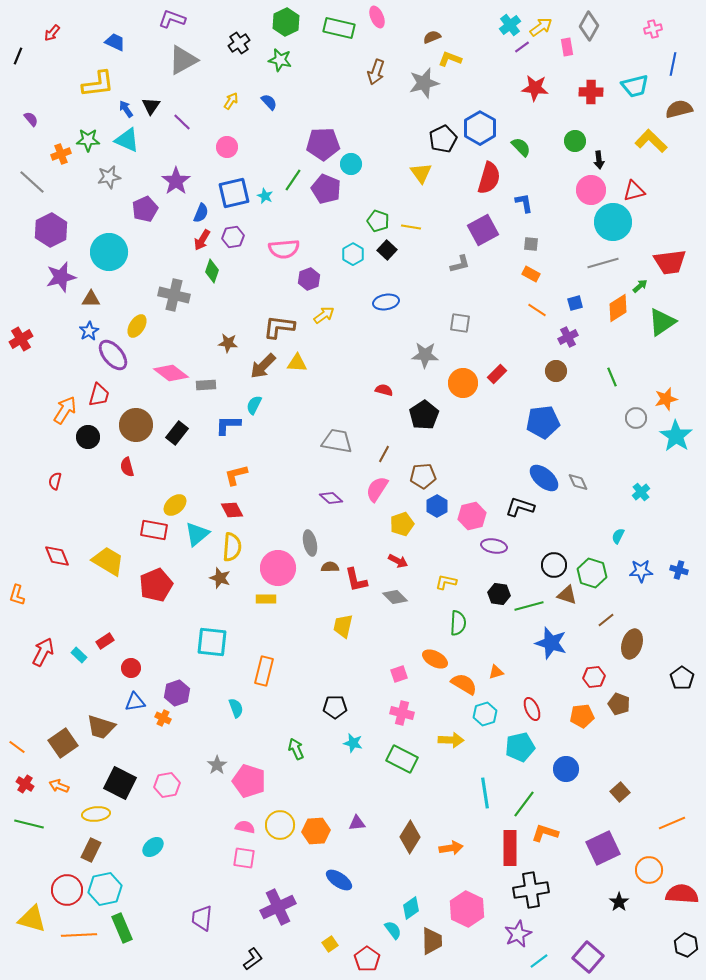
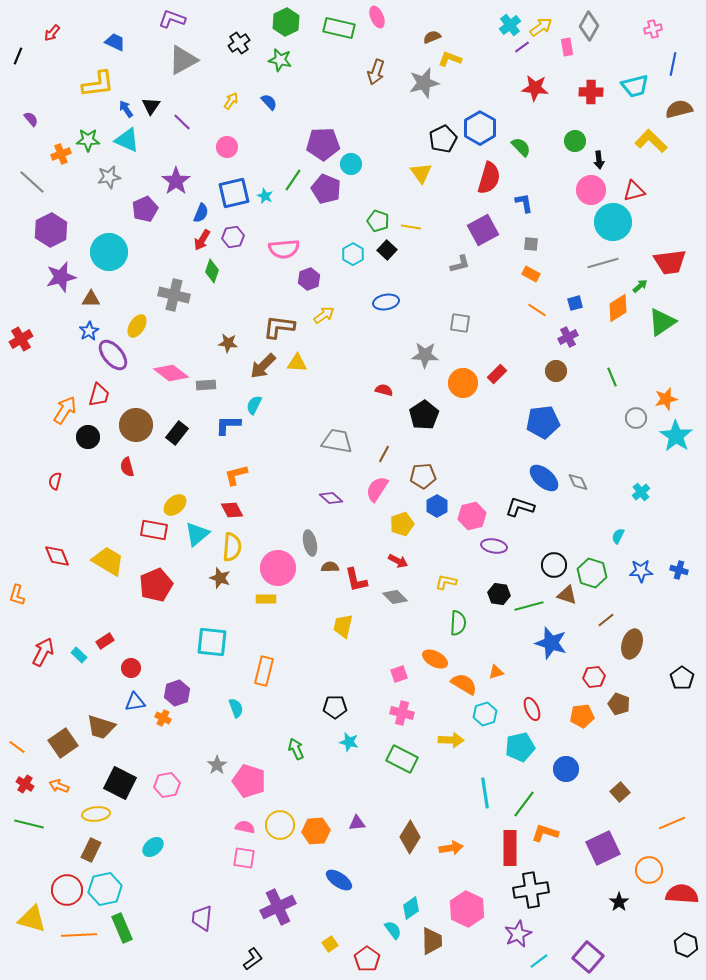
cyan star at (353, 743): moved 4 px left, 1 px up
